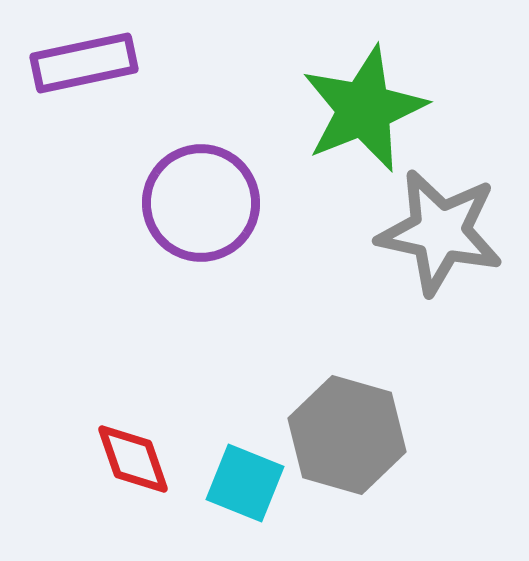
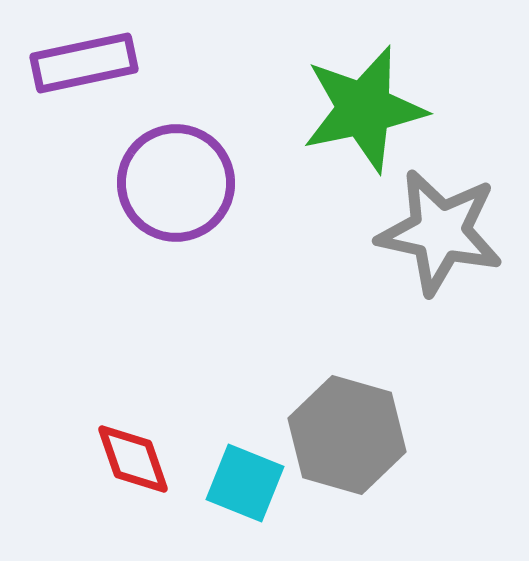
green star: rotated 10 degrees clockwise
purple circle: moved 25 px left, 20 px up
